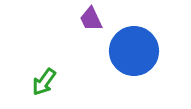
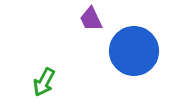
green arrow: rotated 8 degrees counterclockwise
